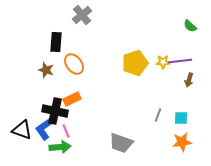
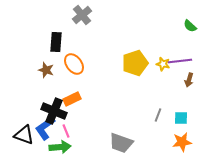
yellow star: moved 2 px down; rotated 16 degrees clockwise
black cross: moved 1 px left; rotated 10 degrees clockwise
black triangle: moved 2 px right, 5 px down
